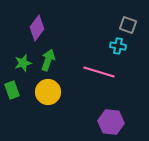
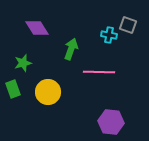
purple diamond: rotated 70 degrees counterclockwise
cyan cross: moved 9 px left, 11 px up
green arrow: moved 23 px right, 11 px up
pink line: rotated 16 degrees counterclockwise
green rectangle: moved 1 px right, 1 px up
